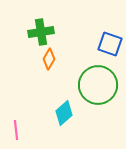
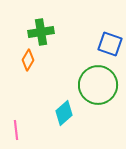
orange diamond: moved 21 px left, 1 px down
